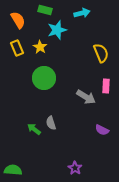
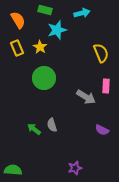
gray semicircle: moved 1 px right, 2 px down
purple star: rotated 24 degrees clockwise
